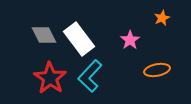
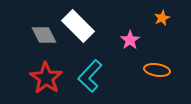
white rectangle: moved 1 px left, 13 px up; rotated 8 degrees counterclockwise
orange ellipse: rotated 20 degrees clockwise
red star: moved 4 px left
